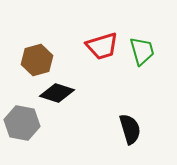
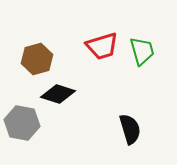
brown hexagon: moved 1 px up
black diamond: moved 1 px right, 1 px down
